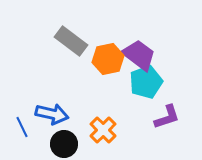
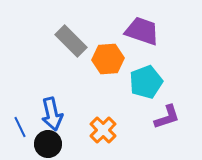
gray rectangle: rotated 8 degrees clockwise
purple trapezoid: moved 3 px right, 24 px up; rotated 18 degrees counterclockwise
orange hexagon: rotated 8 degrees clockwise
blue arrow: rotated 64 degrees clockwise
blue line: moved 2 px left
black circle: moved 16 px left
